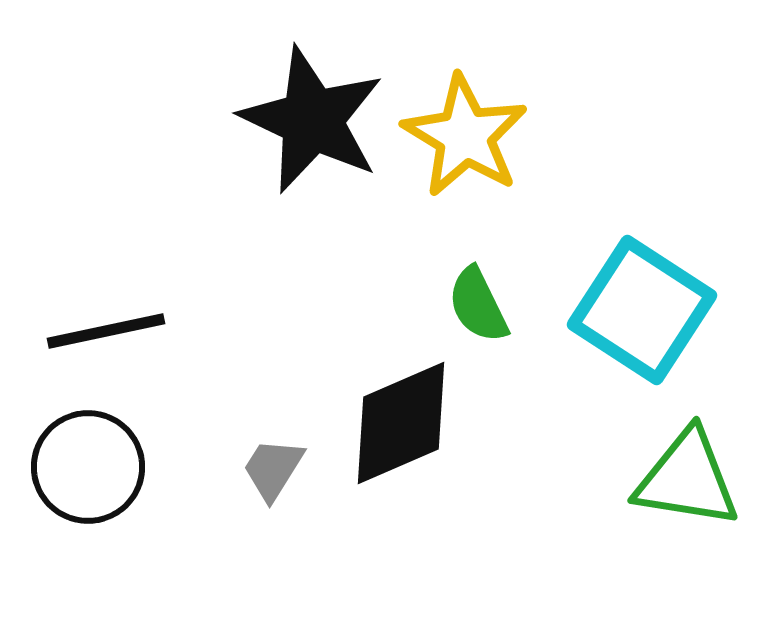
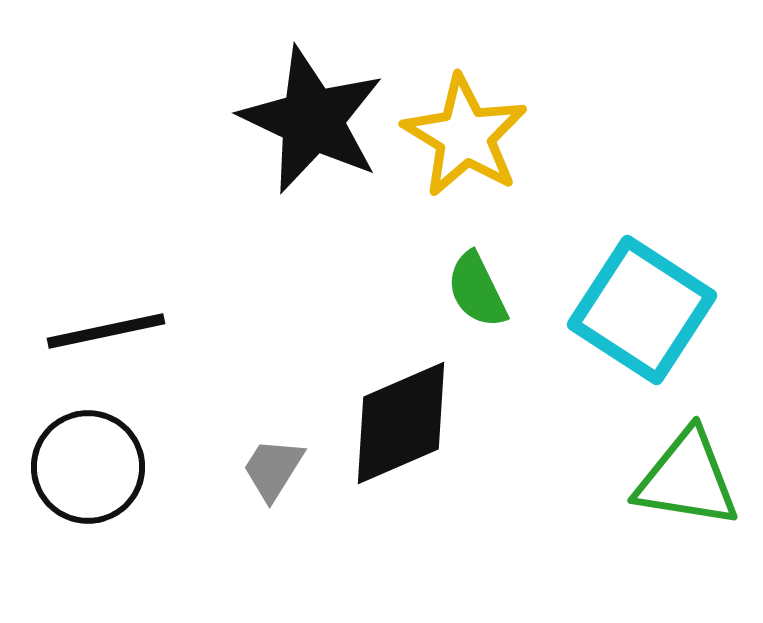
green semicircle: moved 1 px left, 15 px up
